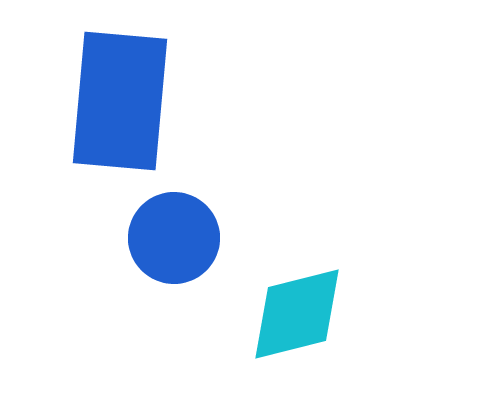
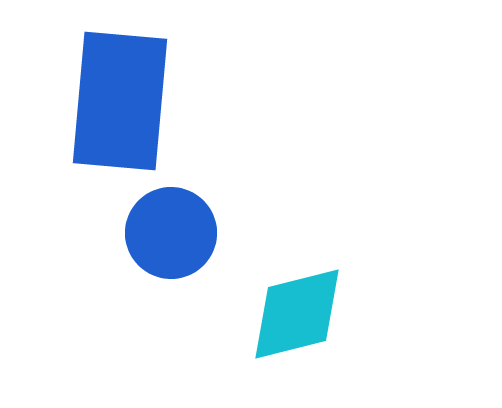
blue circle: moved 3 px left, 5 px up
